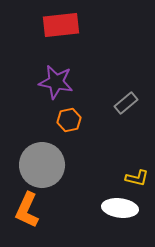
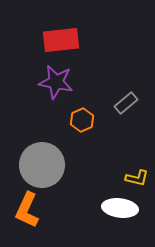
red rectangle: moved 15 px down
orange hexagon: moved 13 px right; rotated 10 degrees counterclockwise
